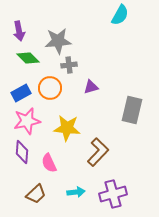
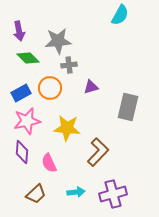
gray rectangle: moved 4 px left, 3 px up
